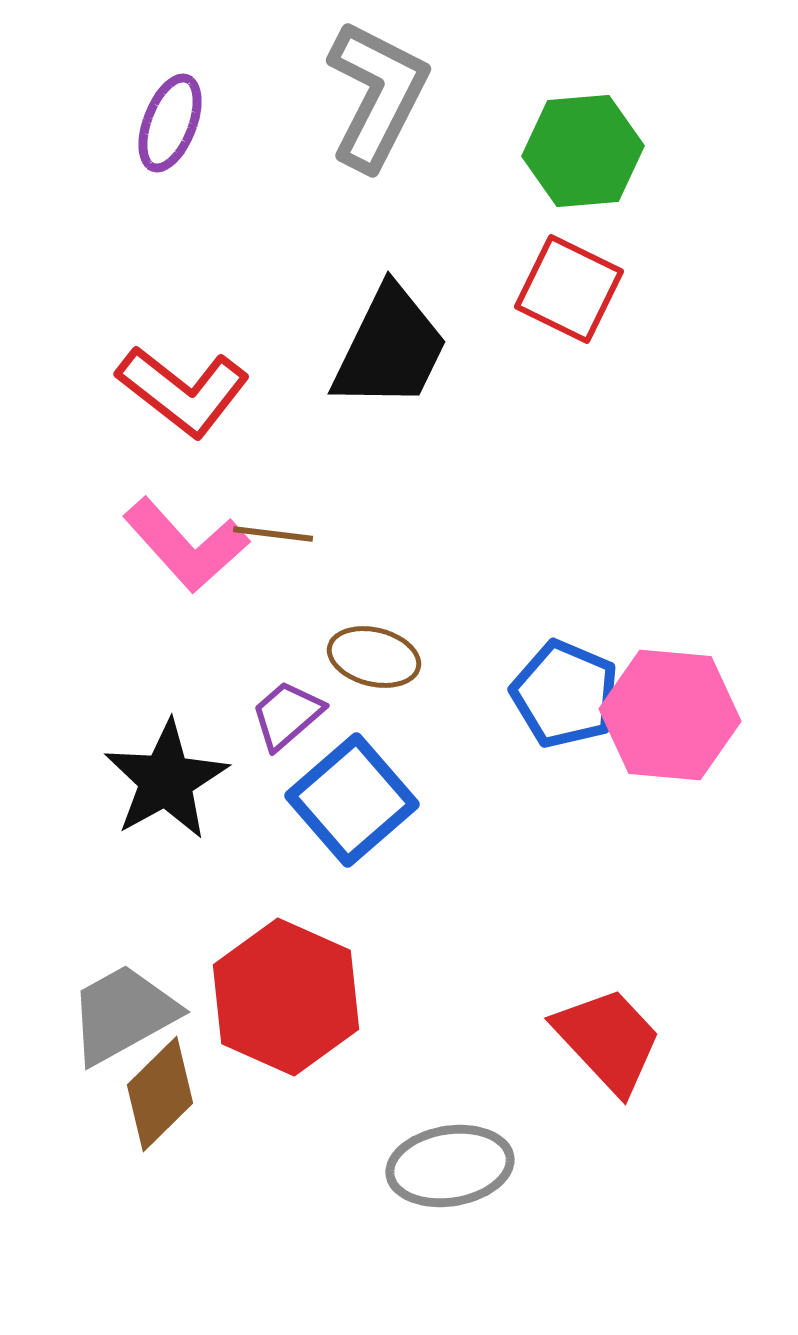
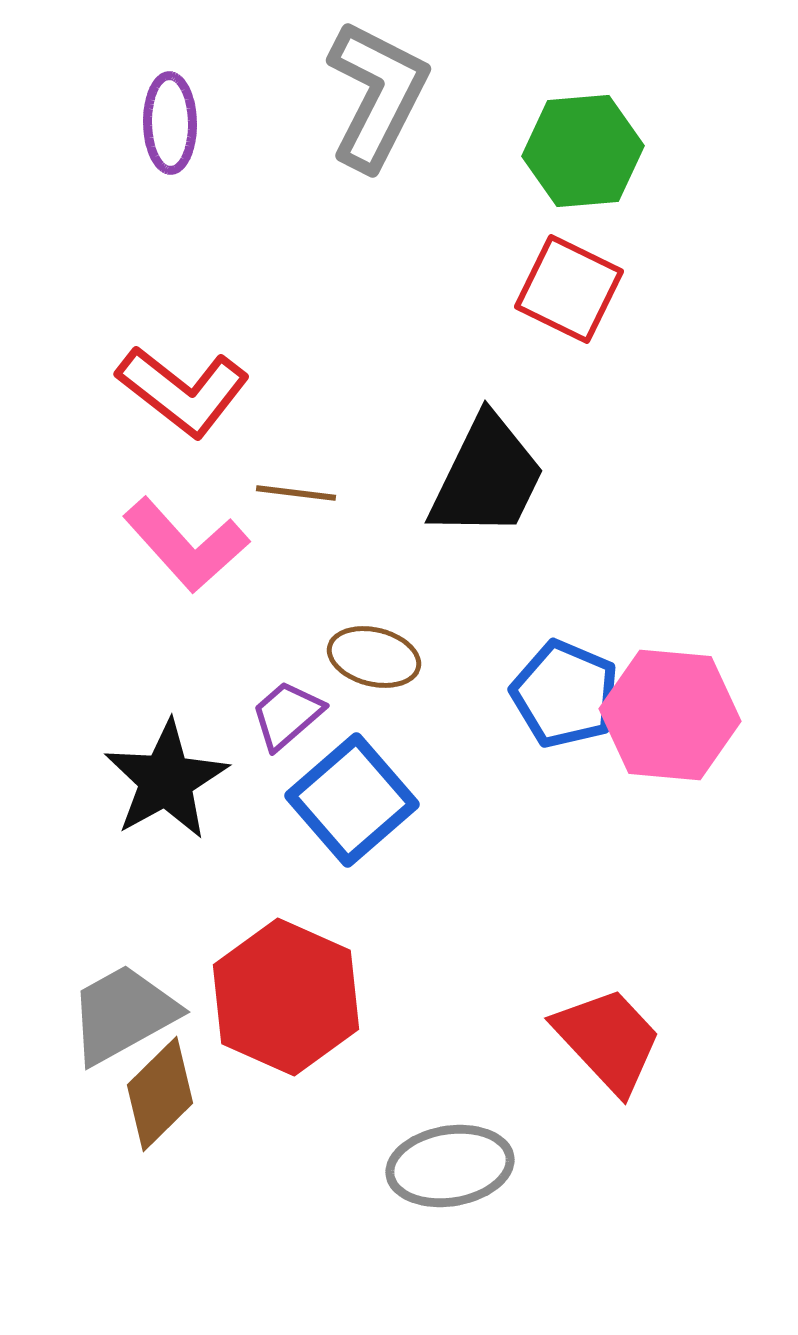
purple ellipse: rotated 22 degrees counterclockwise
black trapezoid: moved 97 px right, 129 px down
brown line: moved 23 px right, 41 px up
